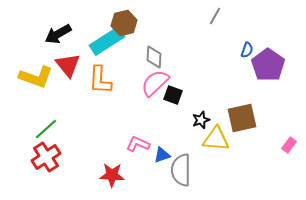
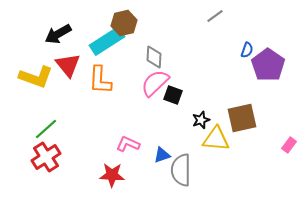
gray line: rotated 24 degrees clockwise
pink L-shape: moved 10 px left
